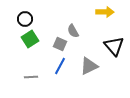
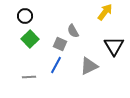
yellow arrow: rotated 54 degrees counterclockwise
black circle: moved 3 px up
green square: rotated 12 degrees counterclockwise
black triangle: rotated 10 degrees clockwise
blue line: moved 4 px left, 1 px up
gray line: moved 2 px left
